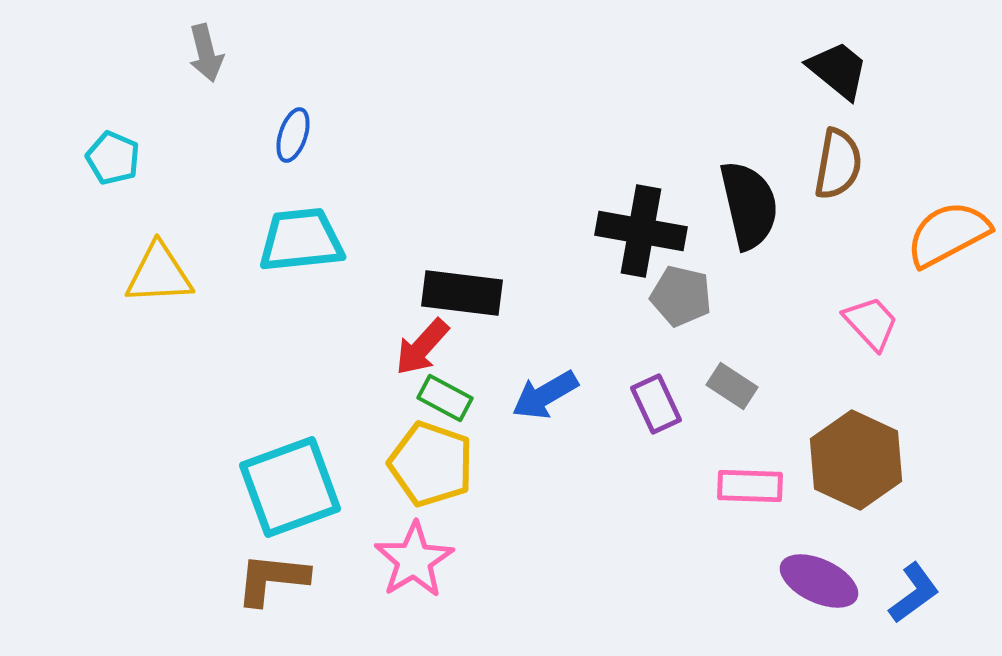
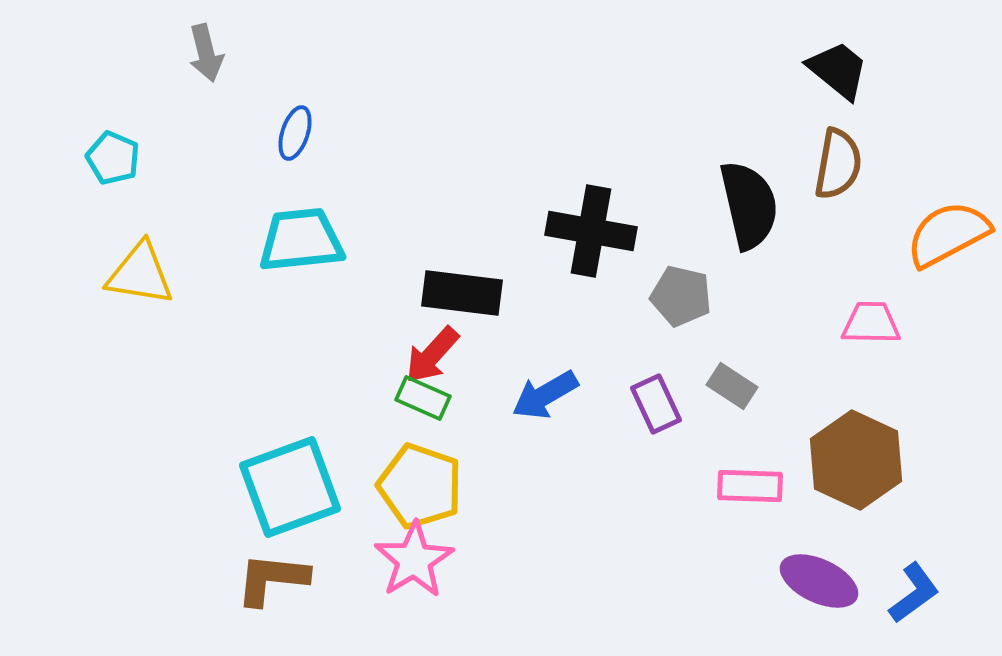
blue ellipse: moved 2 px right, 2 px up
black cross: moved 50 px left
yellow triangle: moved 19 px left; rotated 12 degrees clockwise
pink trapezoid: rotated 46 degrees counterclockwise
red arrow: moved 10 px right, 8 px down
green rectangle: moved 22 px left; rotated 4 degrees counterclockwise
yellow pentagon: moved 11 px left, 22 px down
